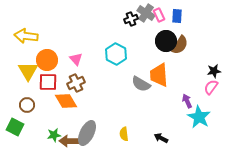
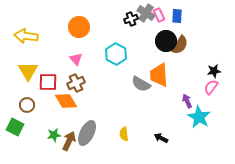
orange circle: moved 32 px right, 33 px up
brown arrow: rotated 114 degrees clockwise
